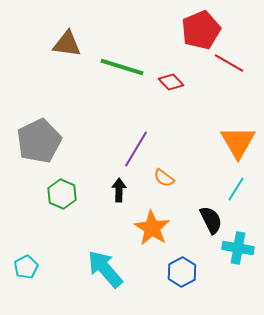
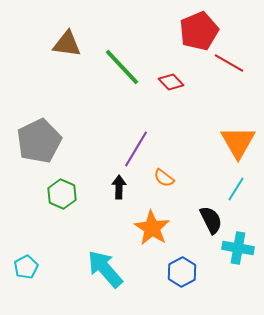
red pentagon: moved 2 px left, 1 px down
green line: rotated 30 degrees clockwise
black arrow: moved 3 px up
